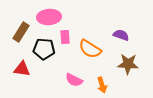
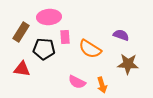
pink semicircle: moved 3 px right, 2 px down
